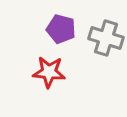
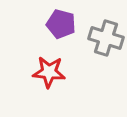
purple pentagon: moved 5 px up
